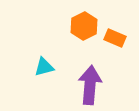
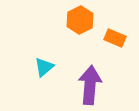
orange hexagon: moved 4 px left, 6 px up
cyan triangle: rotated 25 degrees counterclockwise
